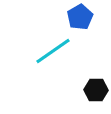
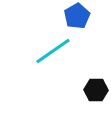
blue pentagon: moved 3 px left, 1 px up
